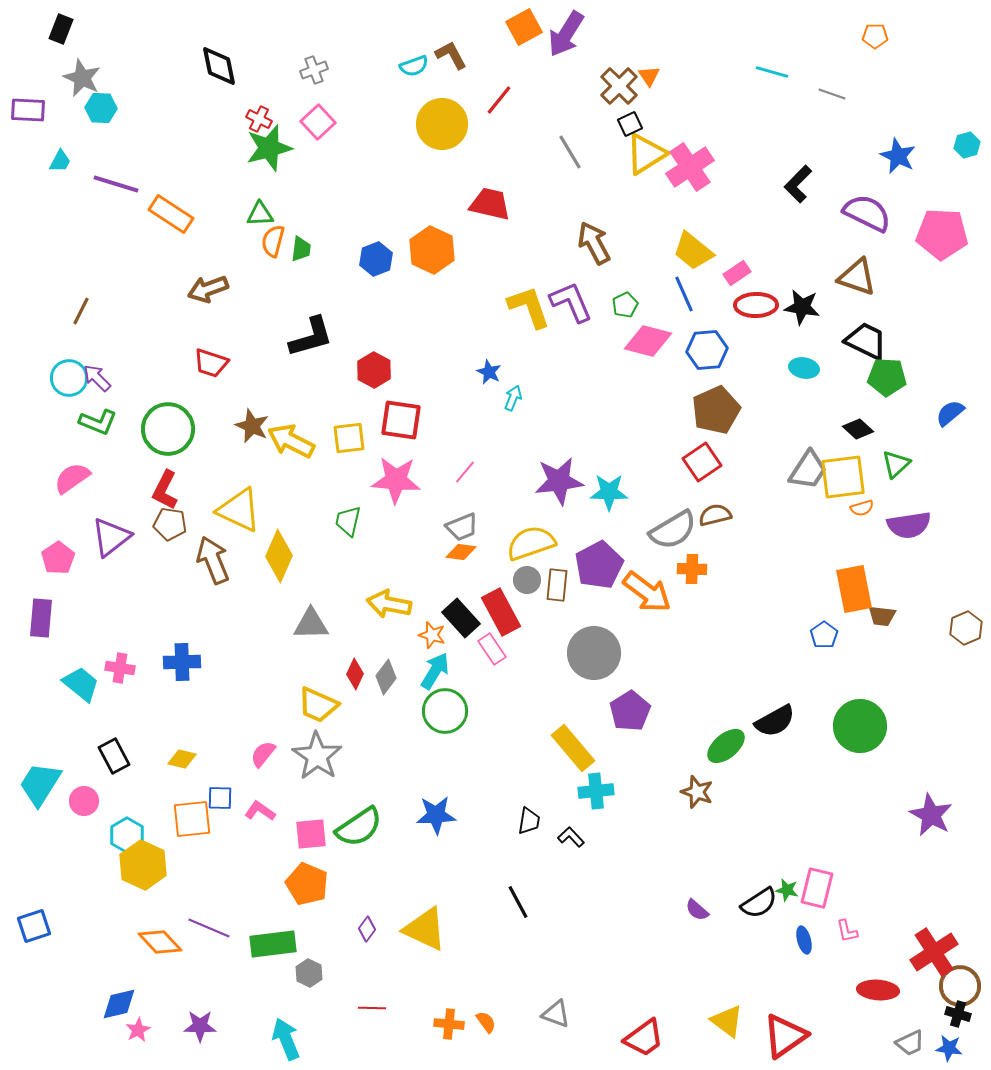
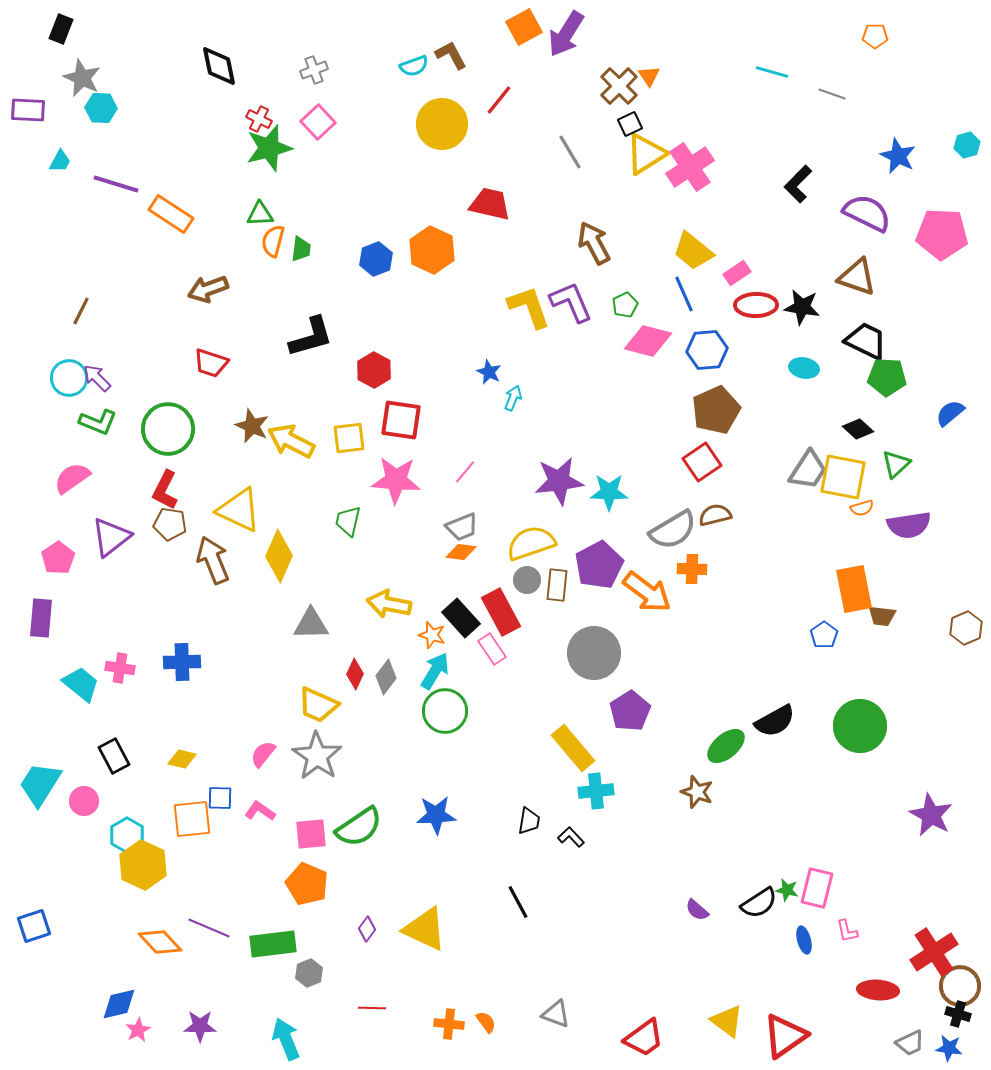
yellow square at (843, 477): rotated 18 degrees clockwise
gray hexagon at (309, 973): rotated 12 degrees clockwise
